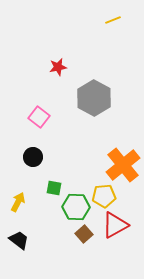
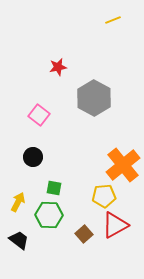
pink square: moved 2 px up
green hexagon: moved 27 px left, 8 px down
